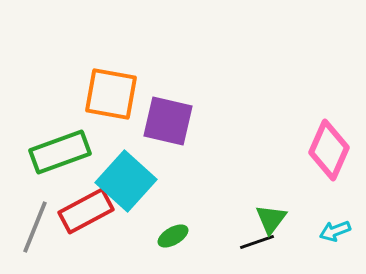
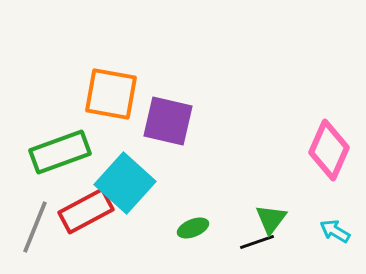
cyan square: moved 1 px left, 2 px down
cyan arrow: rotated 52 degrees clockwise
green ellipse: moved 20 px right, 8 px up; rotated 8 degrees clockwise
